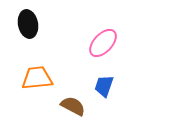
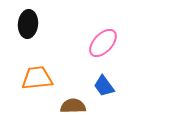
black ellipse: rotated 16 degrees clockwise
blue trapezoid: rotated 55 degrees counterclockwise
brown semicircle: rotated 30 degrees counterclockwise
